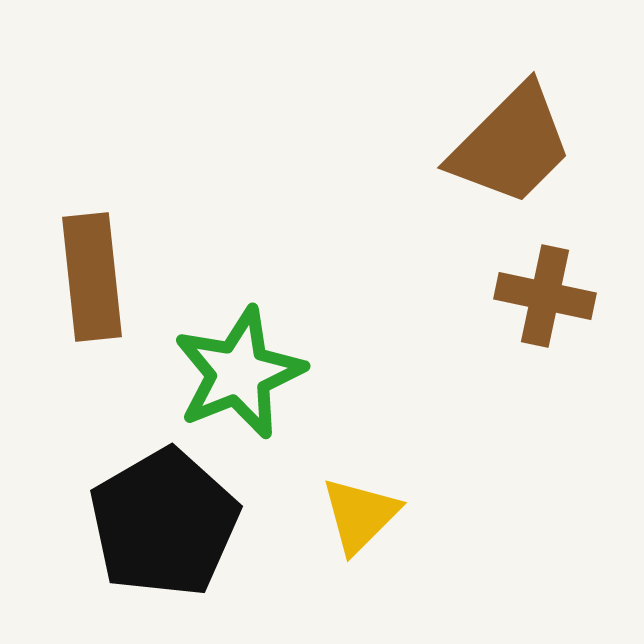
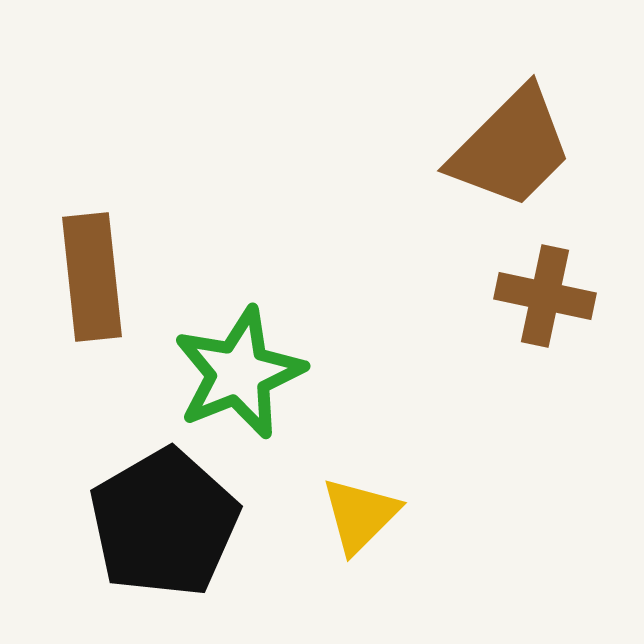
brown trapezoid: moved 3 px down
